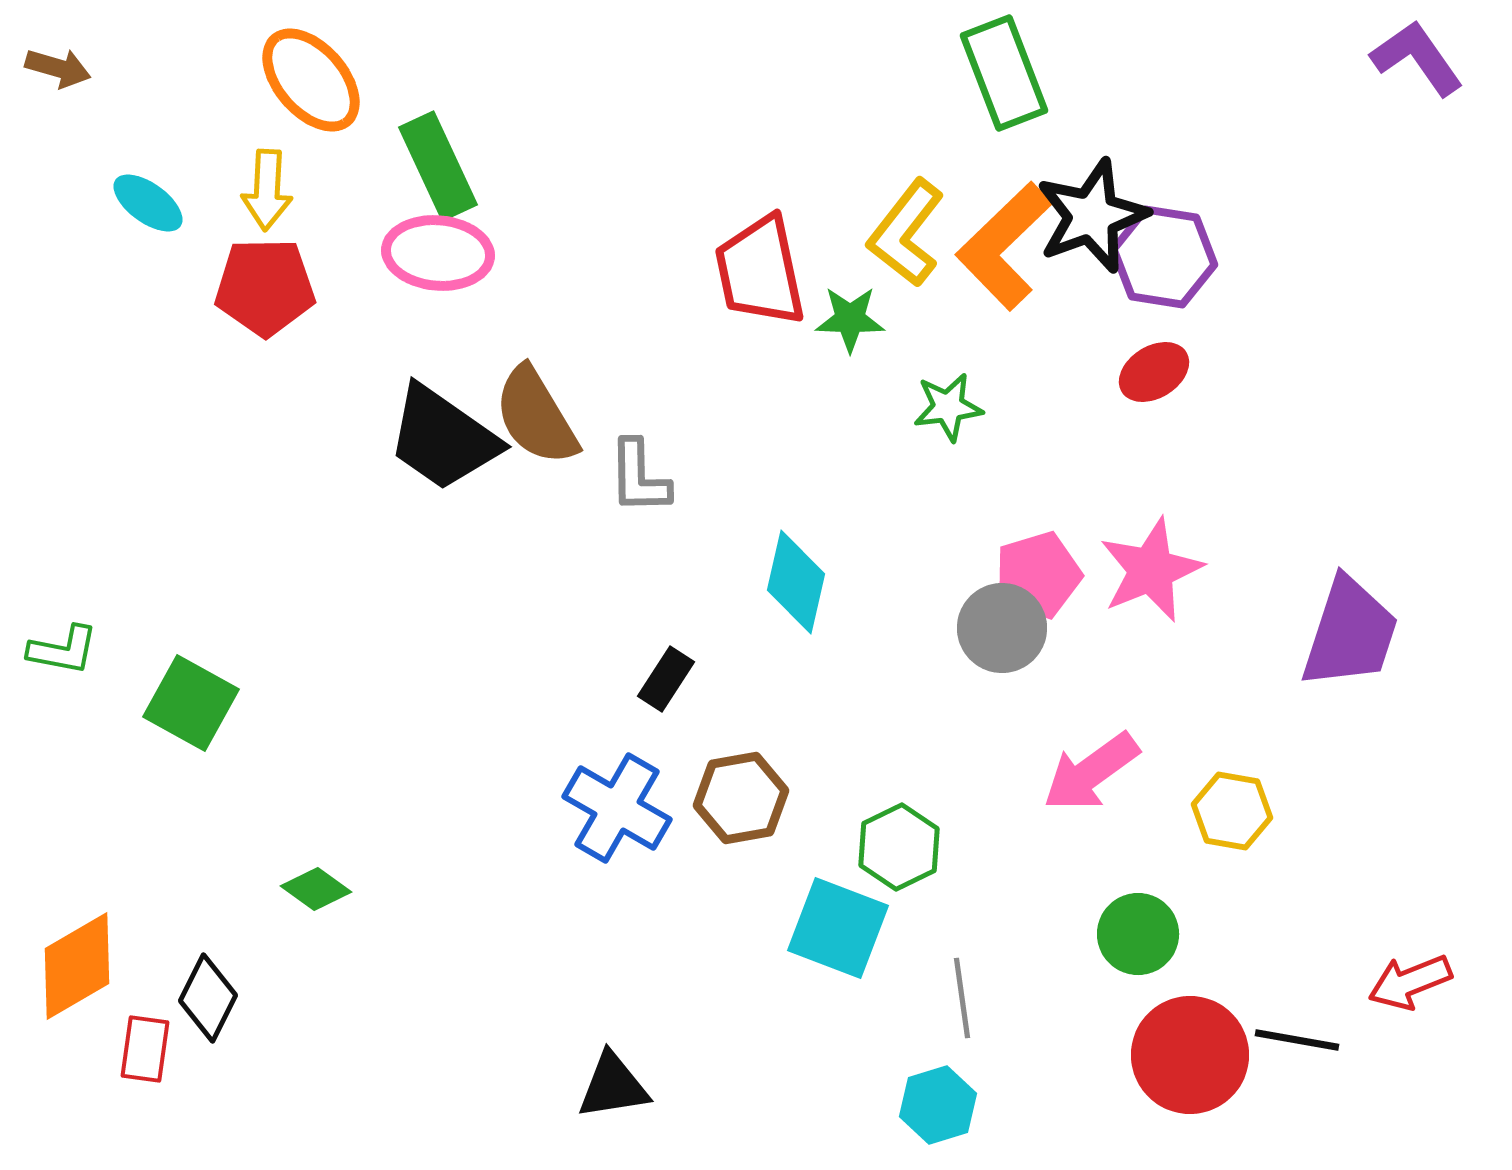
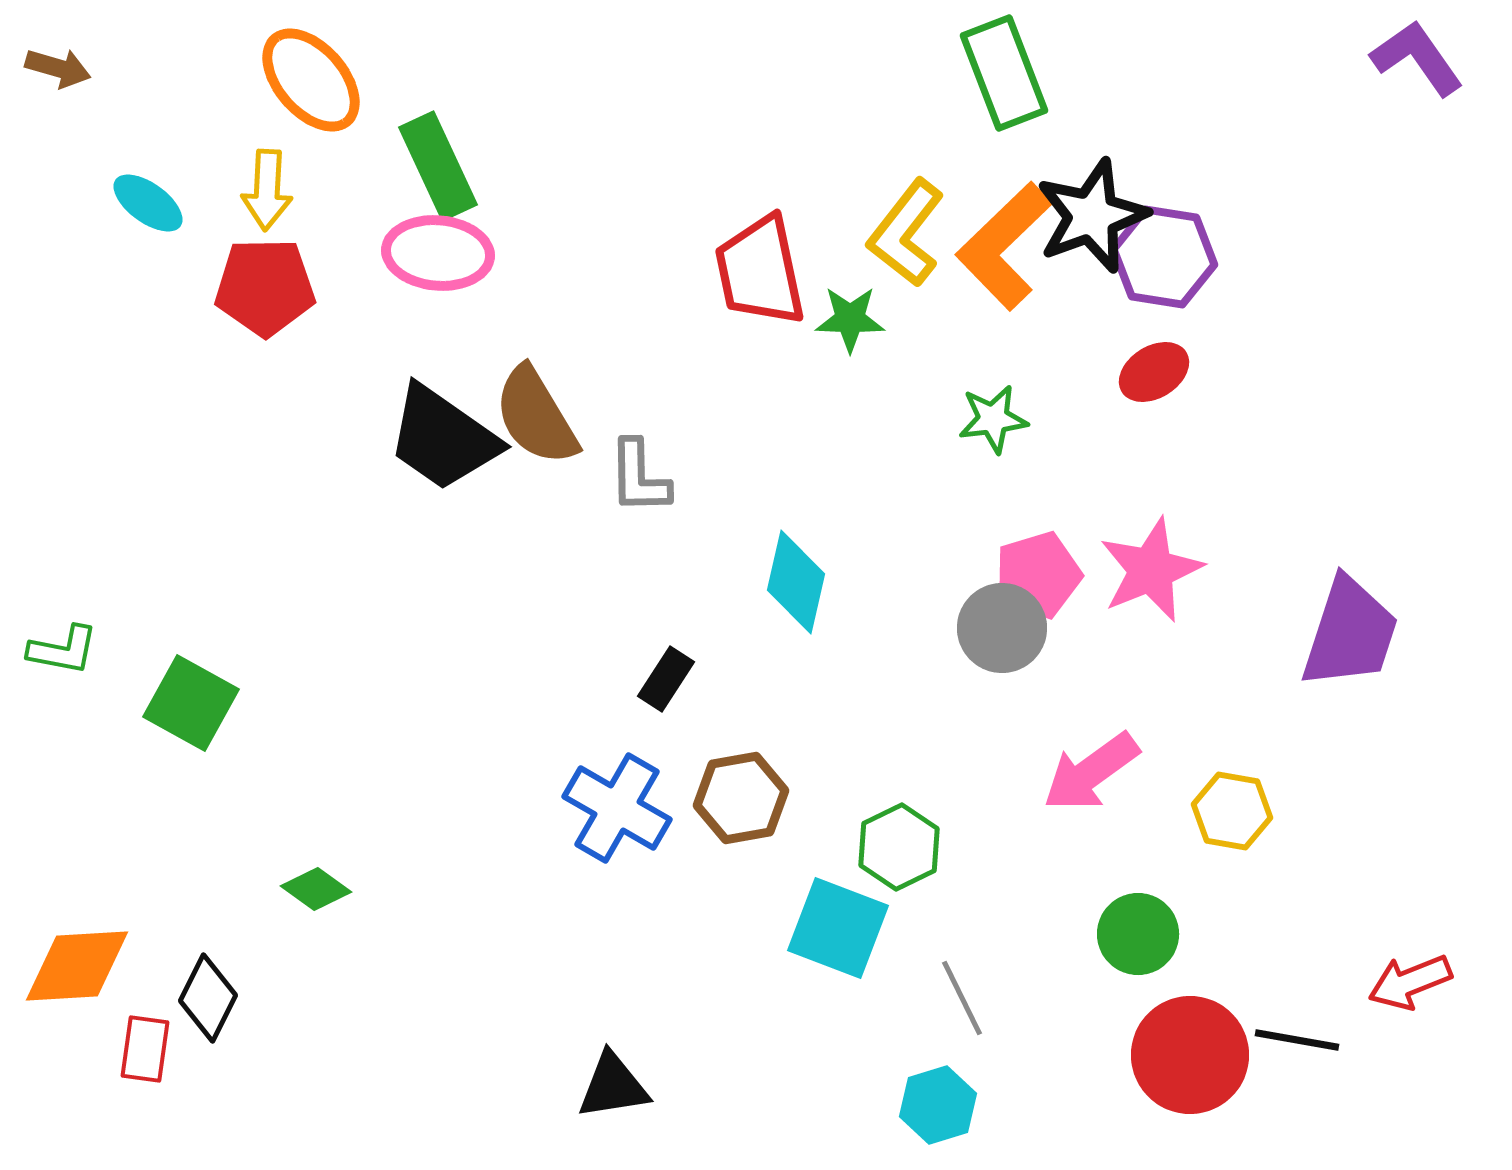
green star at (948, 407): moved 45 px right, 12 px down
orange diamond at (77, 966): rotated 27 degrees clockwise
gray line at (962, 998): rotated 18 degrees counterclockwise
